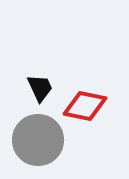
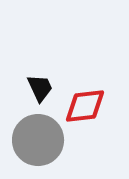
red diamond: rotated 18 degrees counterclockwise
